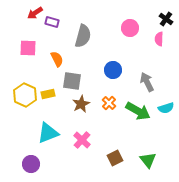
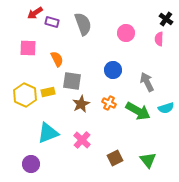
pink circle: moved 4 px left, 5 px down
gray semicircle: moved 12 px up; rotated 35 degrees counterclockwise
yellow rectangle: moved 2 px up
orange cross: rotated 16 degrees counterclockwise
